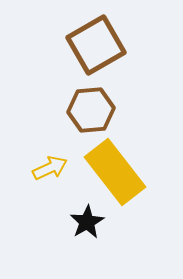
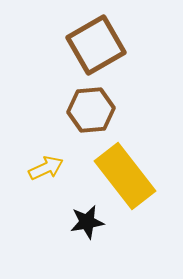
yellow arrow: moved 4 px left
yellow rectangle: moved 10 px right, 4 px down
black star: rotated 20 degrees clockwise
